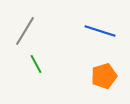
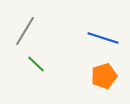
blue line: moved 3 px right, 7 px down
green line: rotated 18 degrees counterclockwise
